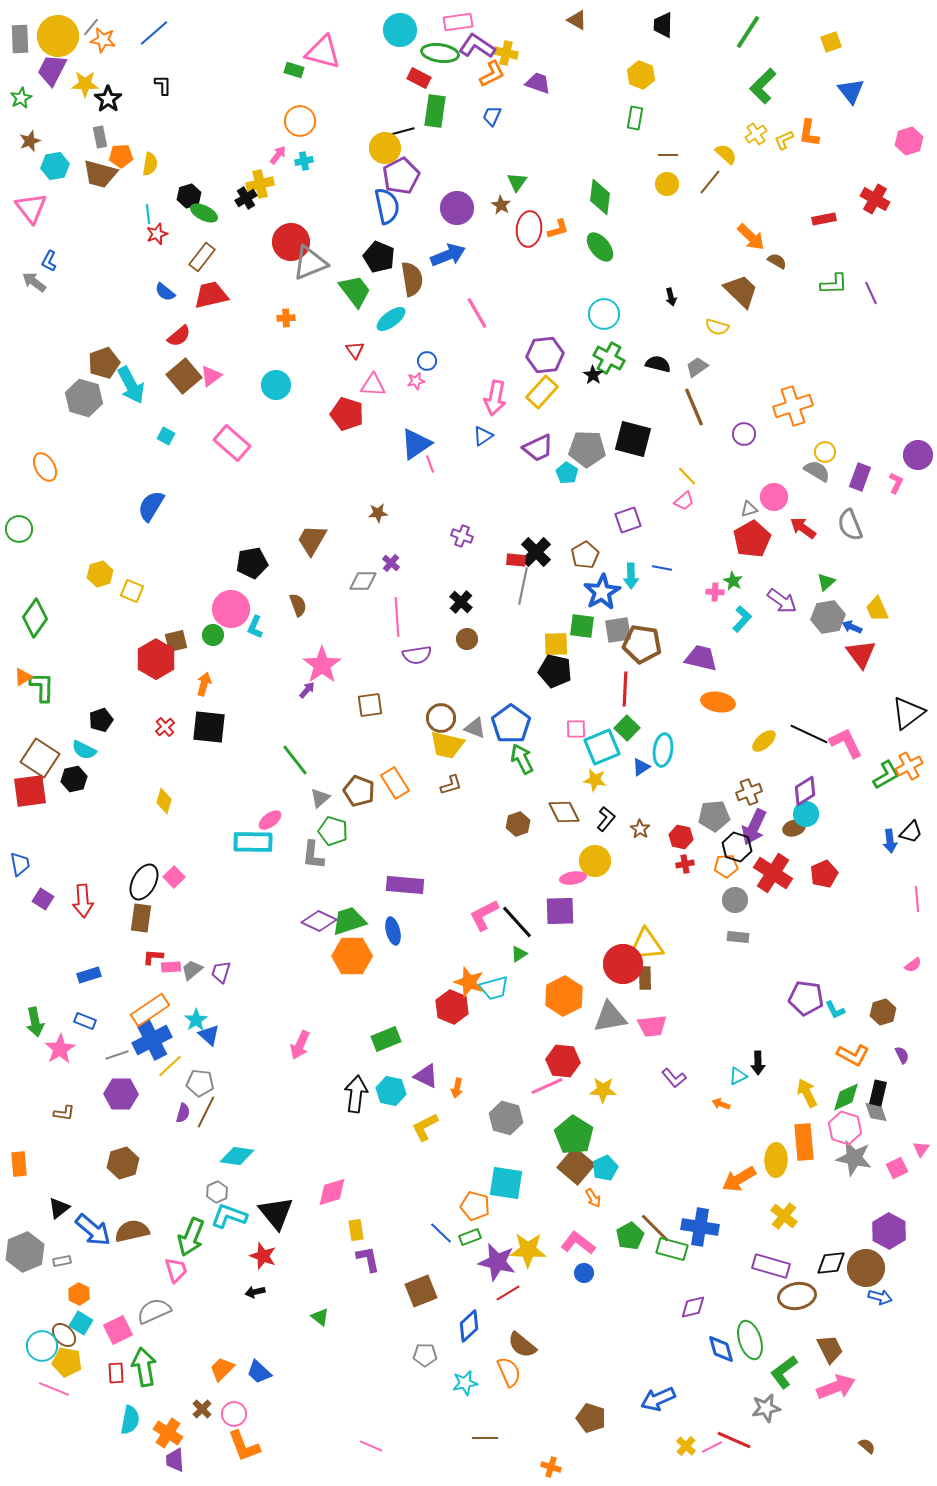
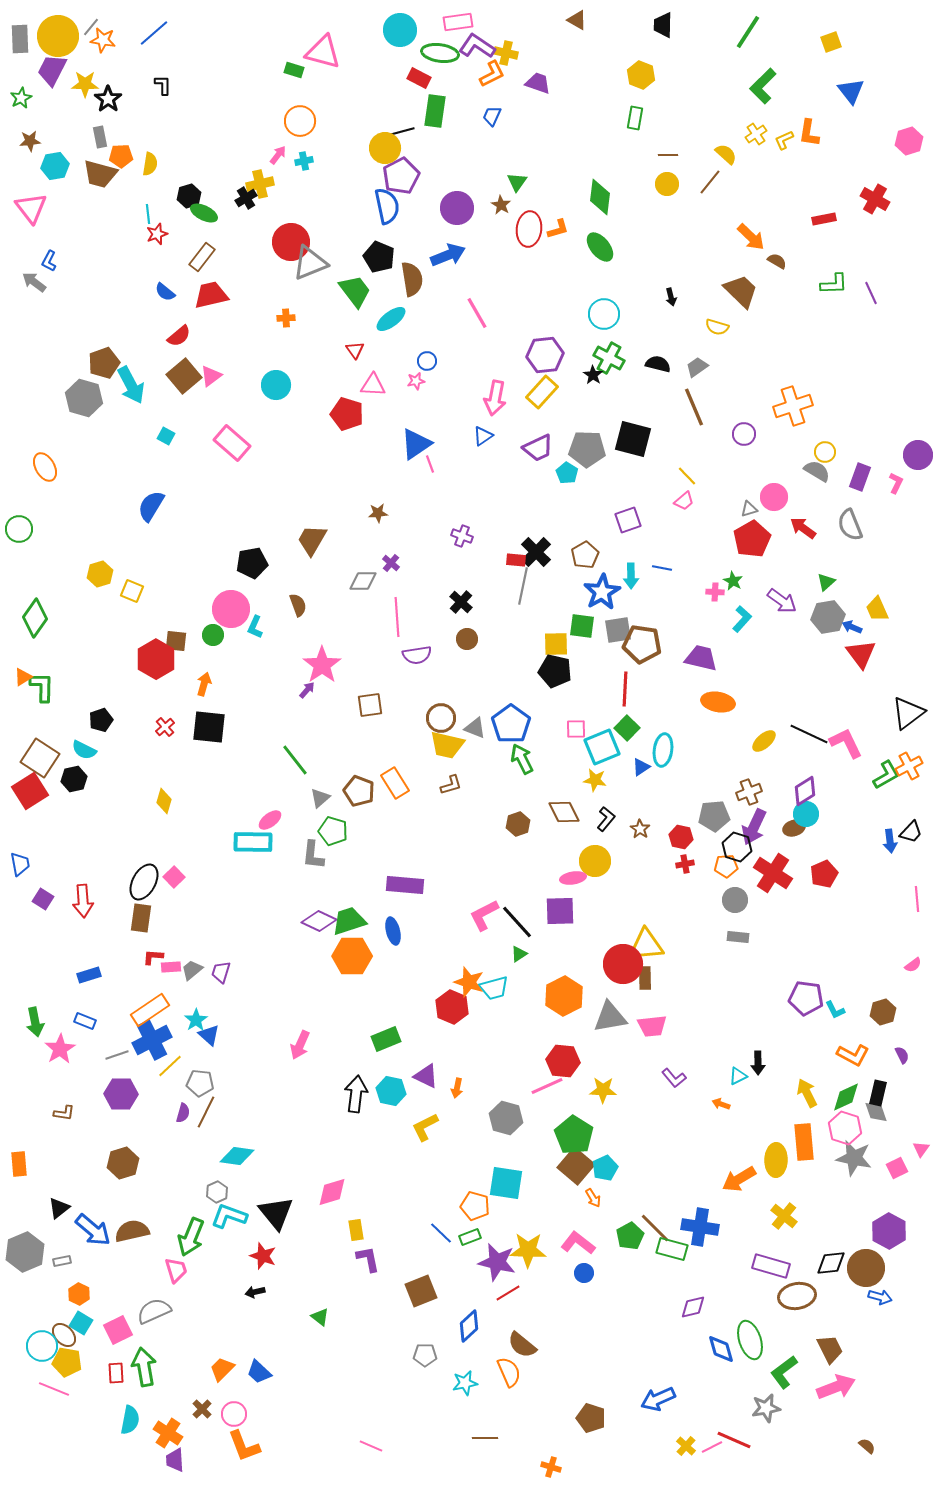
brown star at (30, 141): rotated 15 degrees clockwise
brown square at (176, 641): rotated 20 degrees clockwise
red square at (30, 791): rotated 24 degrees counterclockwise
